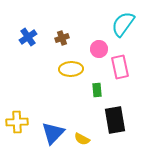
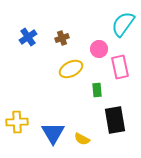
yellow ellipse: rotated 25 degrees counterclockwise
blue triangle: rotated 15 degrees counterclockwise
